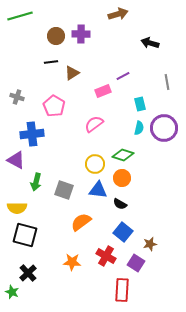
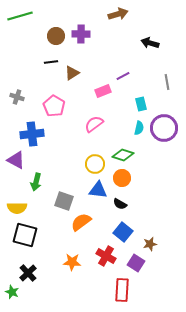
cyan rectangle: moved 1 px right
gray square: moved 11 px down
